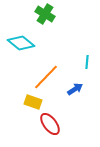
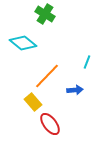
cyan diamond: moved 2 px right
cyan line: rotated 16 degrees clockwise
orange line: moved 1 px right, 1 px up
blue arrow: moved 1 px down; rotated 28 degrees clockwise
yellow rectangle: rotated 30 degrees clockwise
